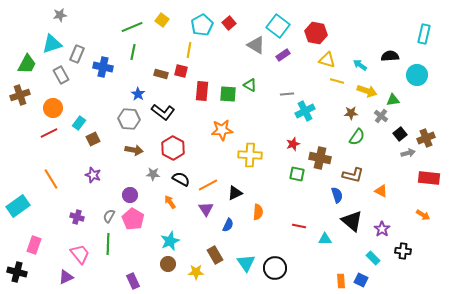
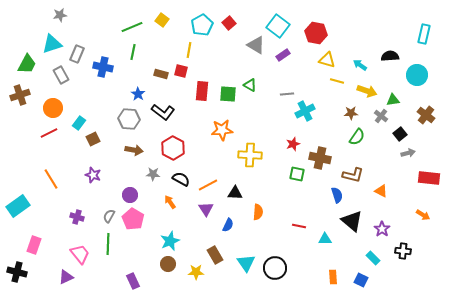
brown cross at (426, 138): moved 23 px up; rotated 30 degrees counterclockwise
black triangle at (235, 193): rotated 28 degrees clockwise
orange rectangle at (341, 281): moved 8 px left, 4 px up
